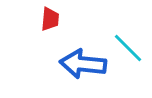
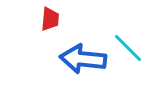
blue arrow: moved 5 px up
